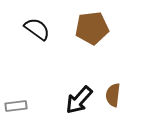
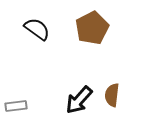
brown pentagon: rotated 20 degrees counterclockwise
brown semicircle: moved 1 px left
